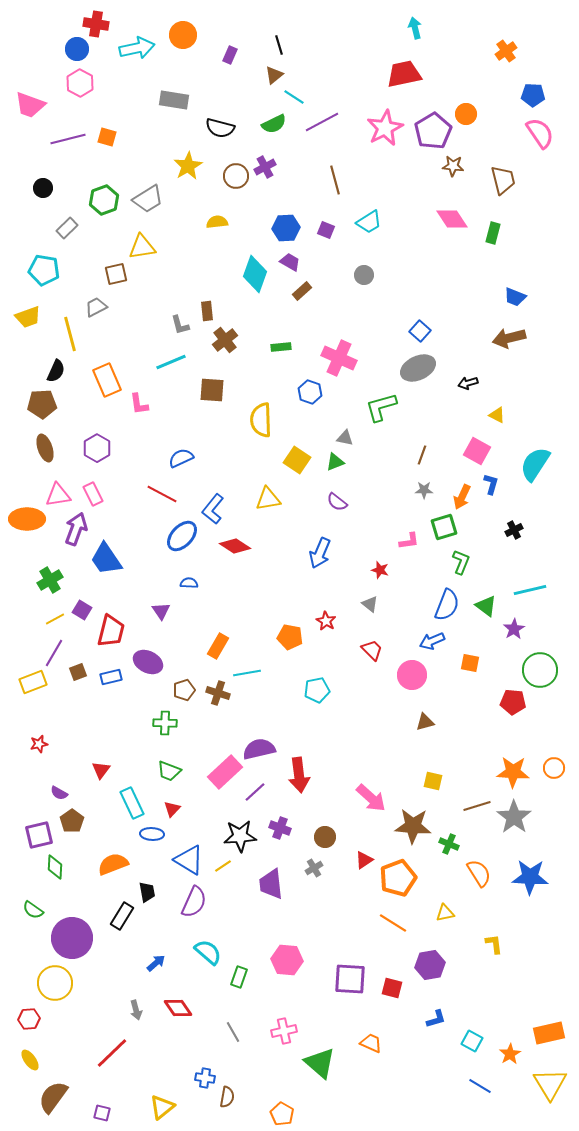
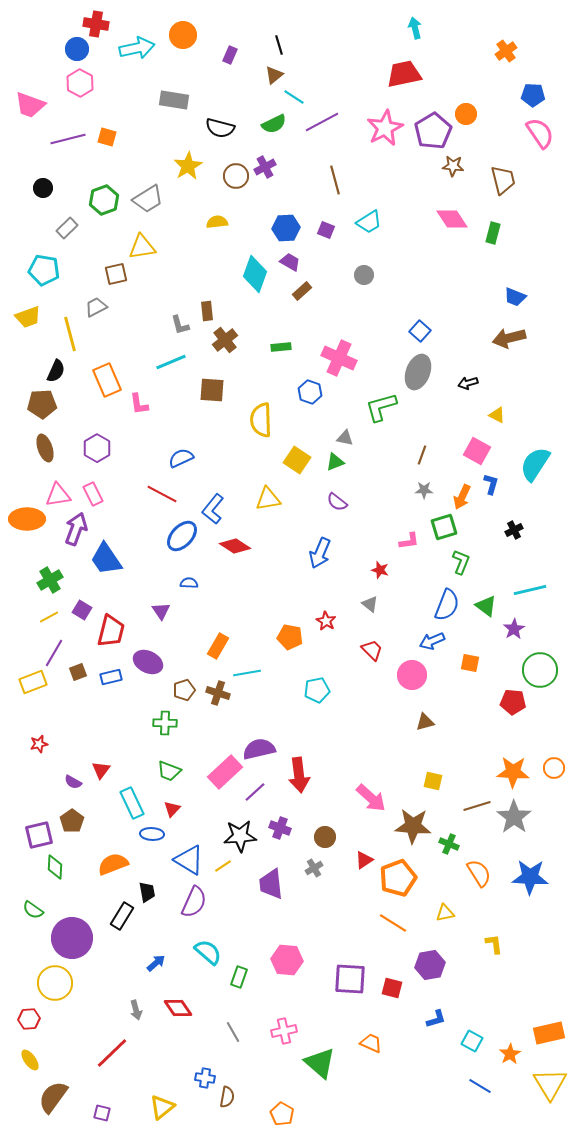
gray ellipse at (418, 368): moved 4 px down; rotated 44 degrees counterclockwise
yellow line at (55, 619): moved 6 px left, 2 px up
purple semicircle at (59, 793): moved 14 px right, 11 px up
